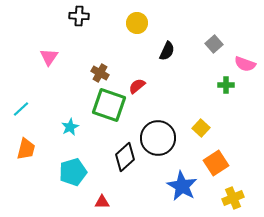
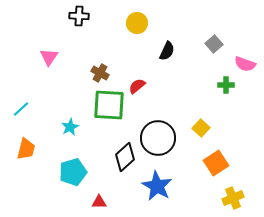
green square: rotated 16 degrees counterclockwise
blue star: moved 25 px left
red triangle: moved 3 px left
